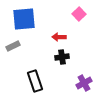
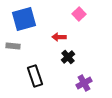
blue square: rotated 10 degrees counterclockwise
gray rectangle: rotated 32 degrees clockwise
black cross: moved 6 px right; rotated 32 degrees counterclockwise
black rectangle: moved 5 px up
